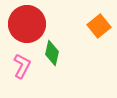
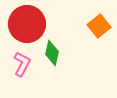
pink L-shape: moved 2 px up
